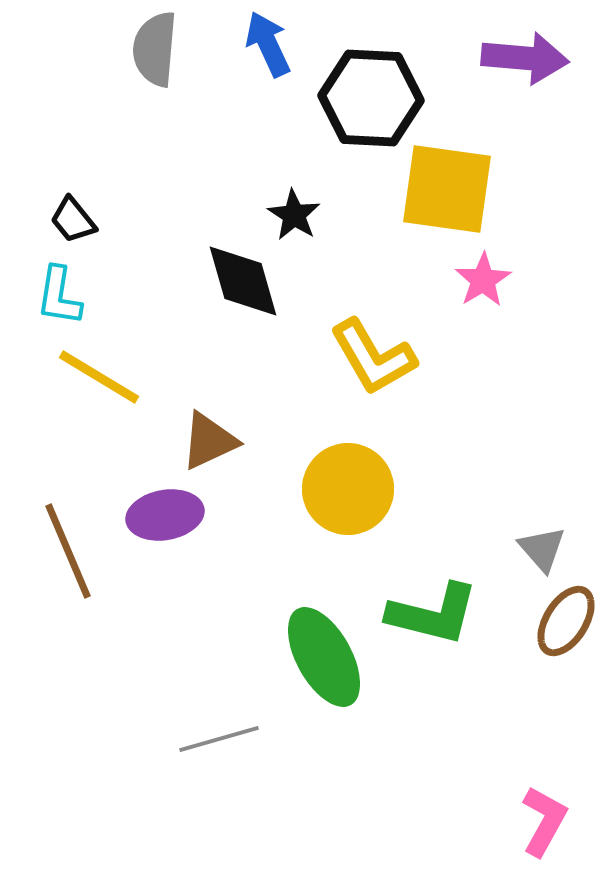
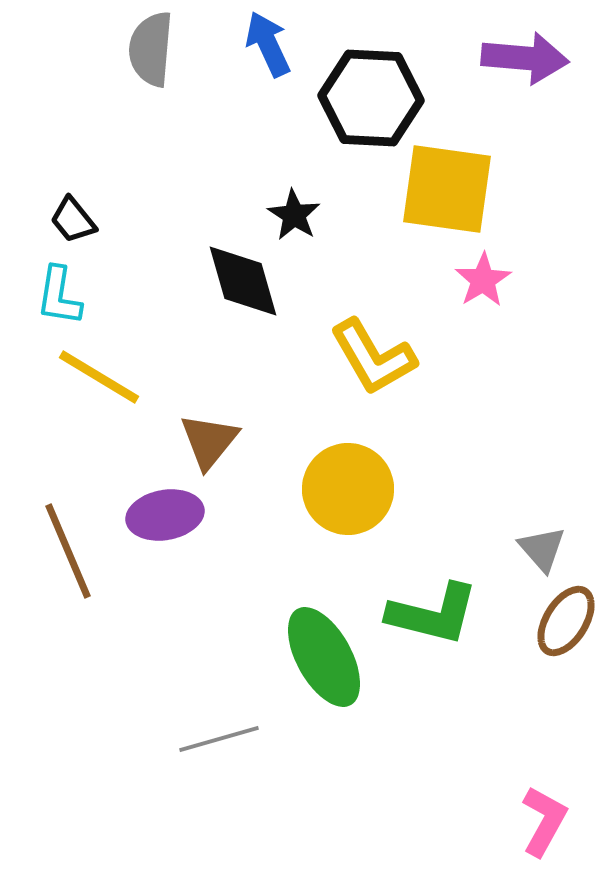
gray semicircle: moved 4 px left
brown triangle: rotated 26 degrees counterclockwise
